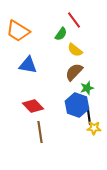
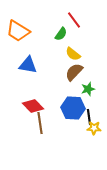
yellow semicircle: moved 2 px left, 4 px down
green star: moved 1 px right, 1 px down
blue hexagon: moved 4 px left, 3 px down; rotated 15 degrees counterclockwise
brown line: moved 9 px up
